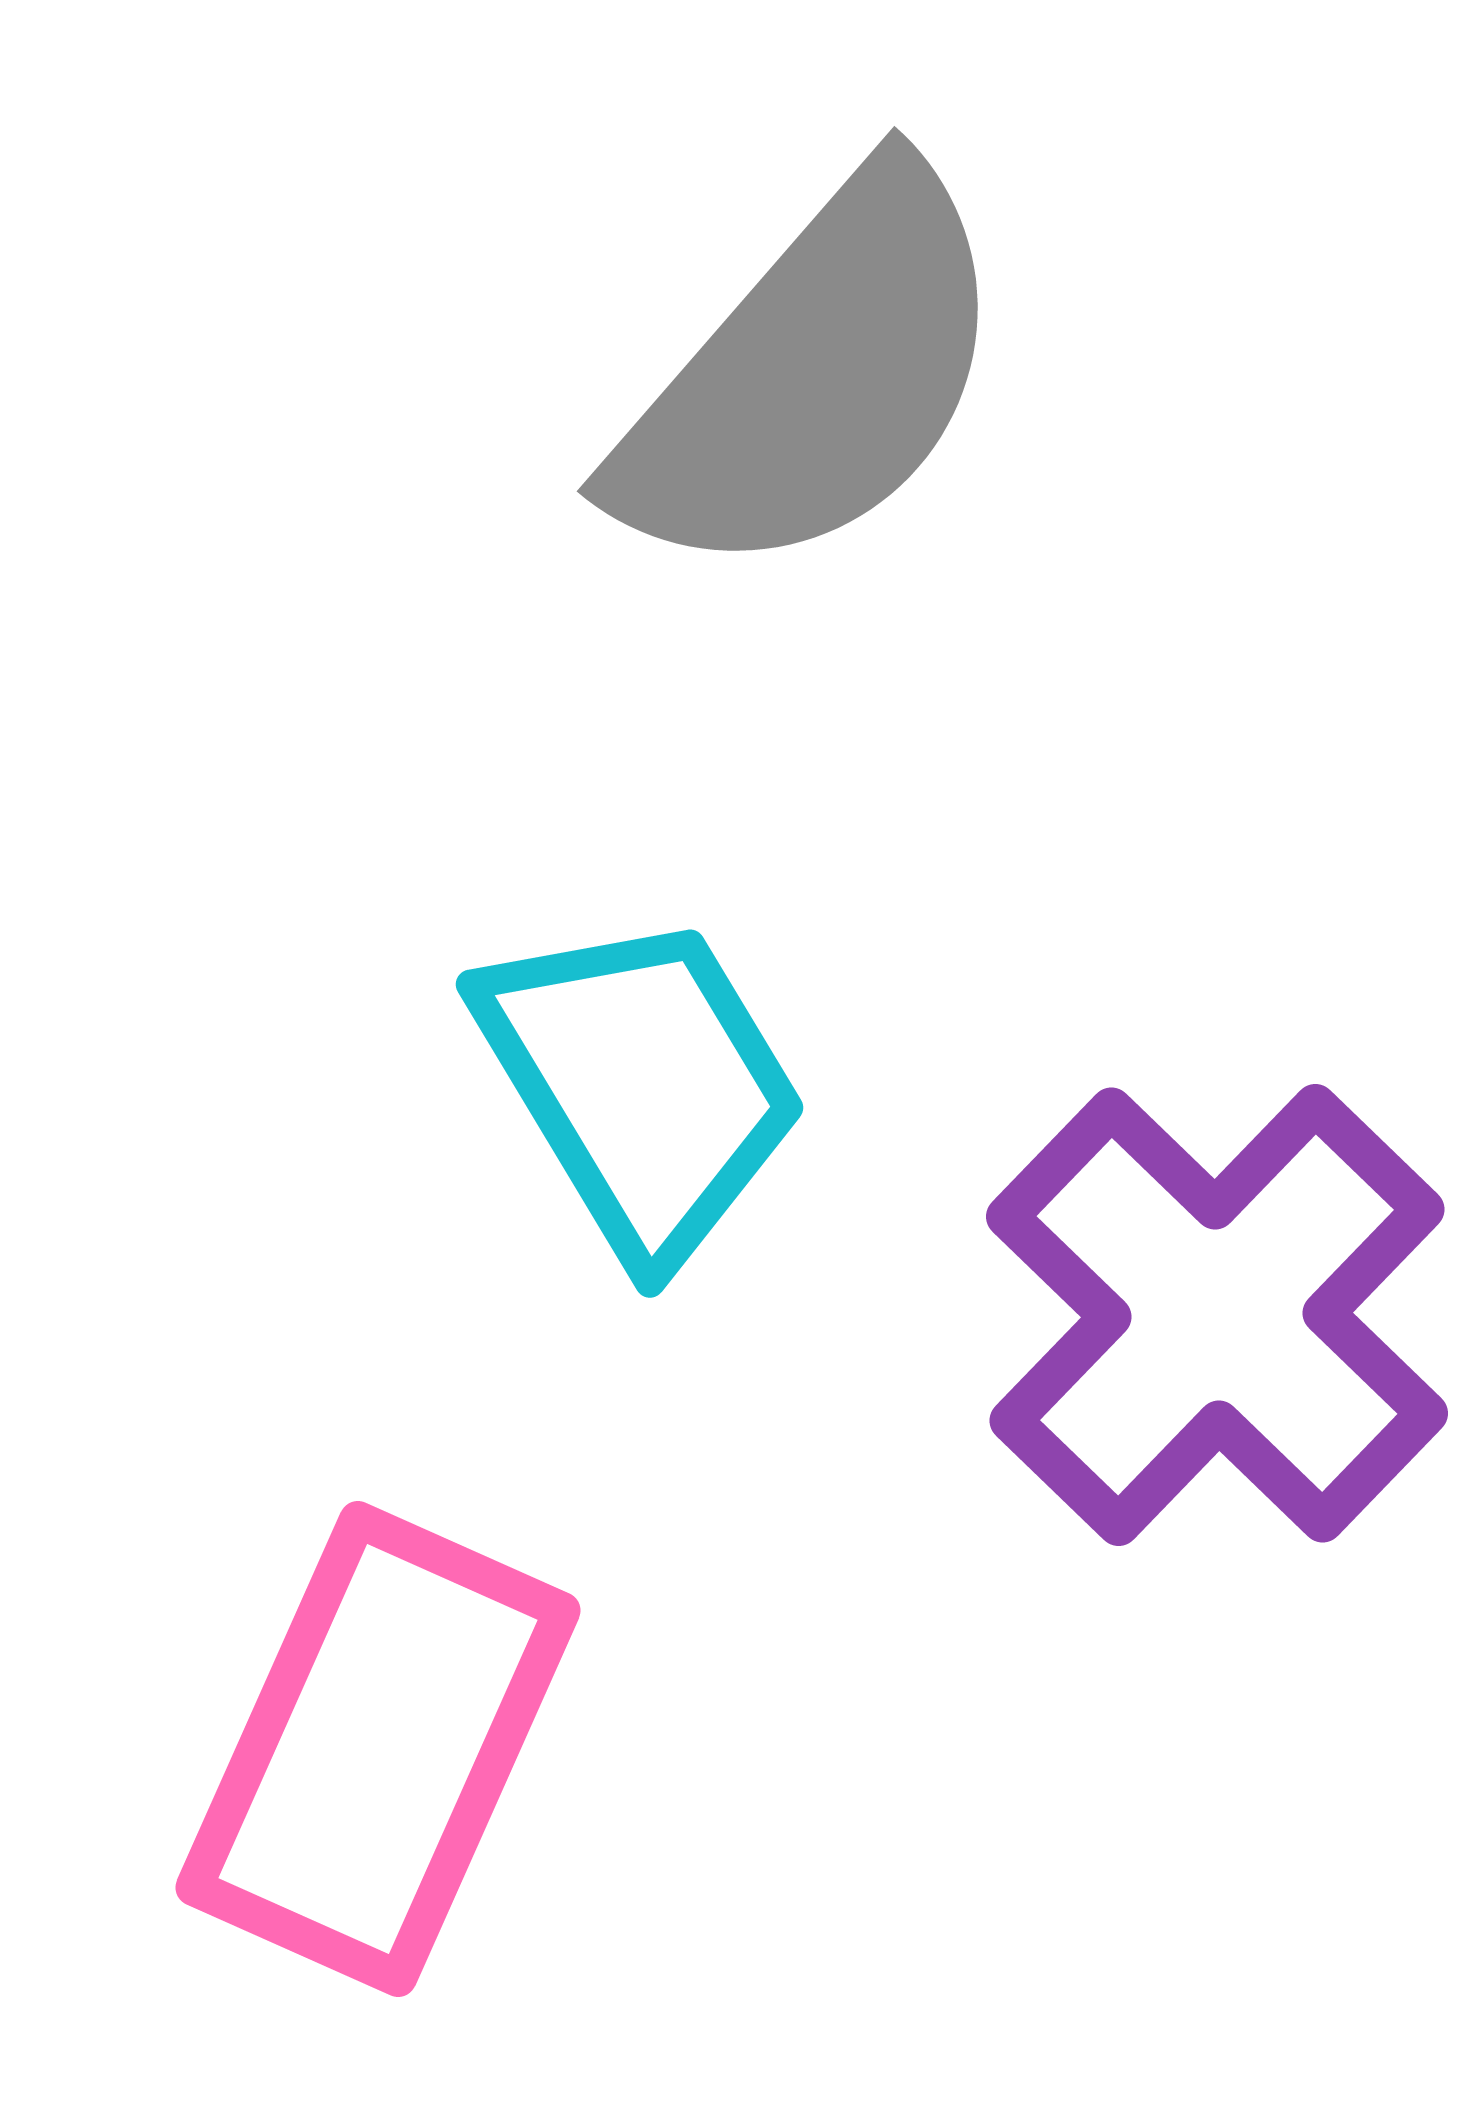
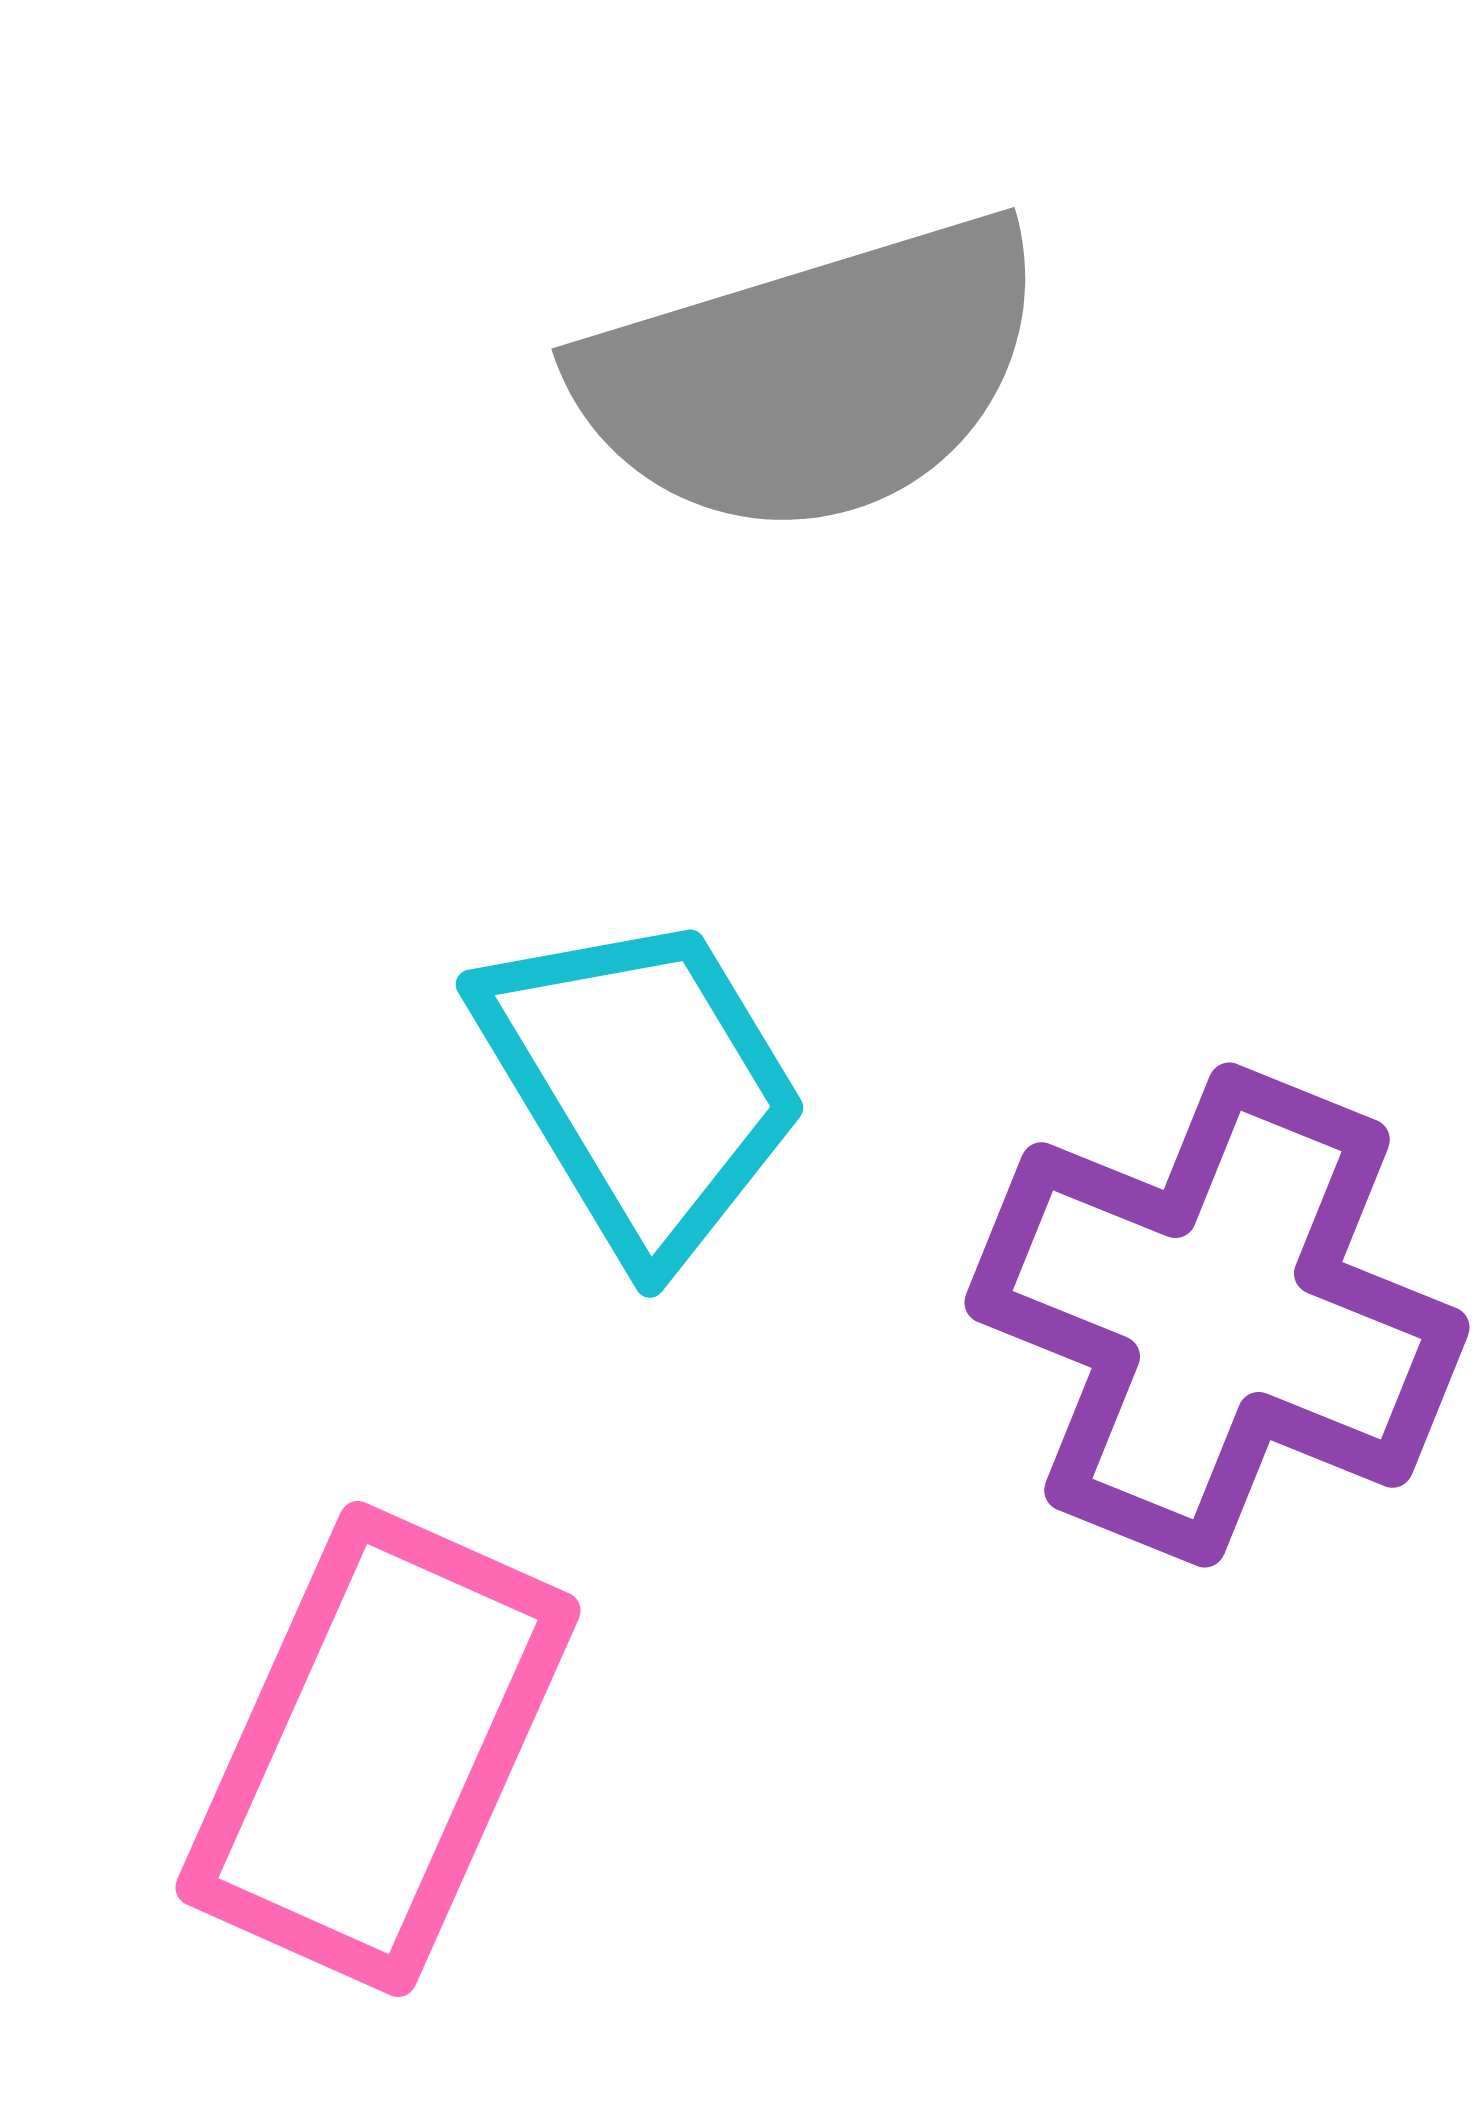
gray semicircle: rotated 32 degrees clockwise
purple cross: rotated 22 degrees counterclockwise
